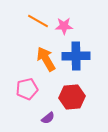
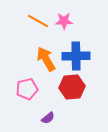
pink star: moved 5 px up
red hexagon: moved 10 px up
